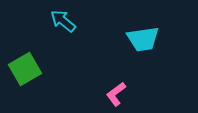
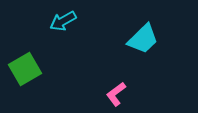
cyan arrow: rotated 68 degrees counterclockwise
cyan trapezoid: rotated 36 degrees counterclockwise
